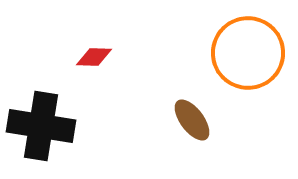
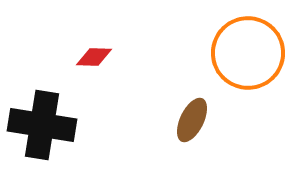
brown ellipse: rotated 63 degrees clockwise
black cross: moved 1 px right, 1 px up
